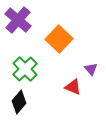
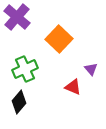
purple cross: moved 1 px left, 3 px up
green cross: rotated 20 degrees clockwise
